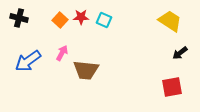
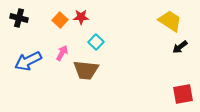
cyan square: moved 8 px left, 22 px down; rotated 21 degrees clockwise
black arrow: moved 6 px up
blue arrow: rotated 8 degrees clockwise
red square: moved 11 px right, 7 px down
